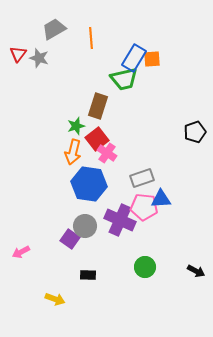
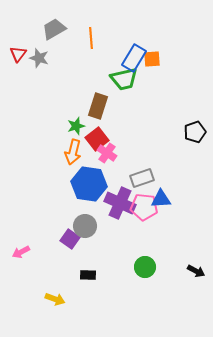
purple cross: moved 17 px up
